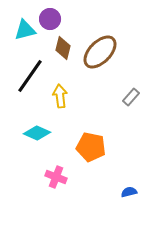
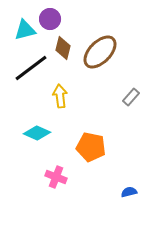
black line: moved 1 px right, 8 px up; rotated 18 degrees clockwise
